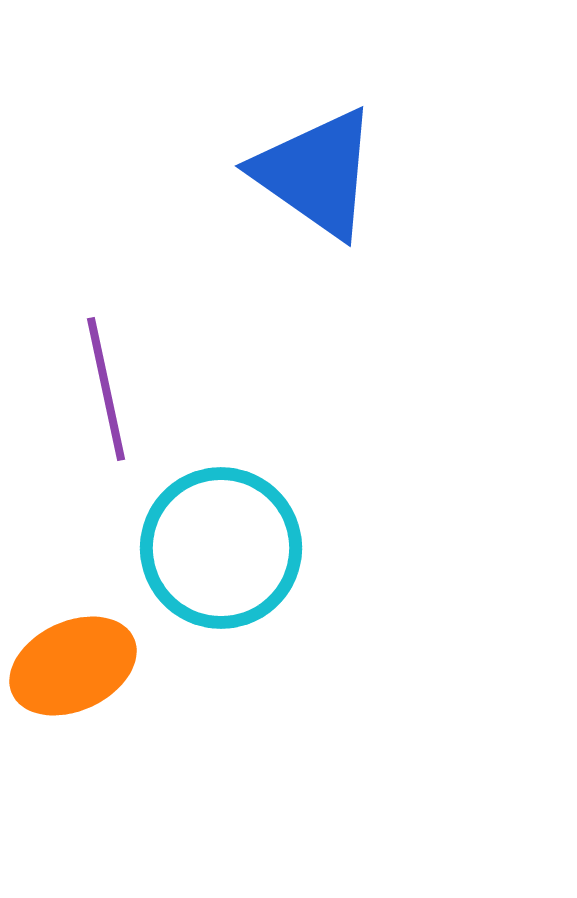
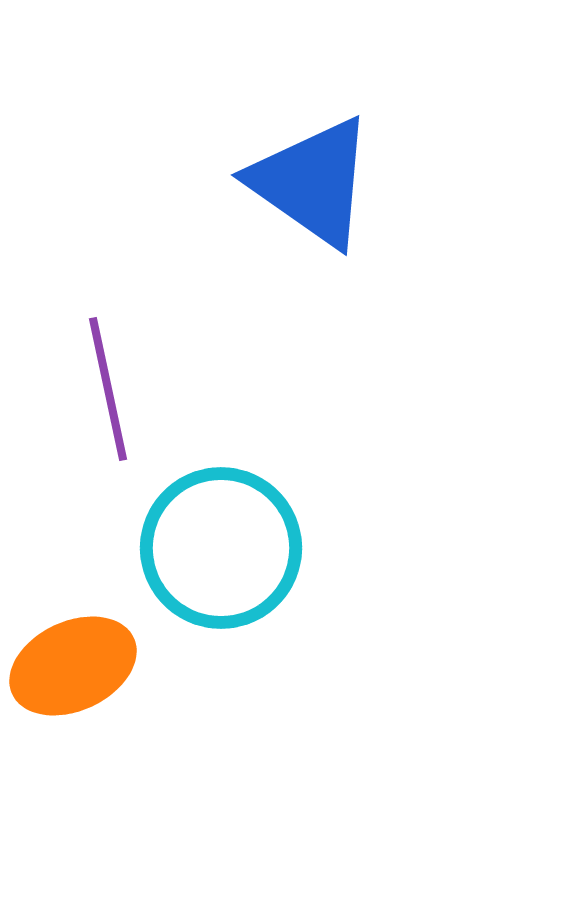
blue triangle: moved 4 px left, 9 px down
purple line: moved 2 px right
